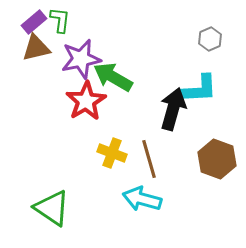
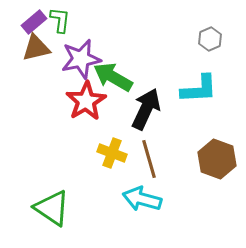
black arrow: moved 27 px left; rotated 9 degrees clockwise
